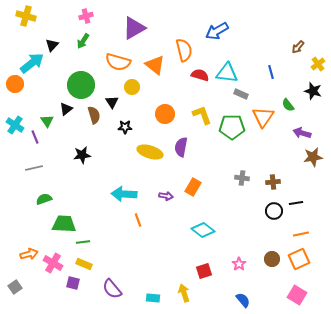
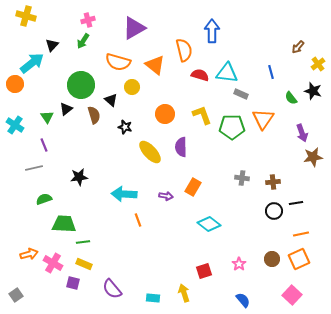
pink cross at (86, 16): moved 2 px right, 4 px down
blue arrow at (217, 31): moved 5 px left; rotated 120 degrees clockwise
black triangle at (112, 102): moved 1 px left, 2 px up; rotated 16 degrees counterclockwise
green semicircle at (288, 105): moved 3 px right, 7 px up
orange triangle at (263, 117): moved 2 px down
green triangle at (47, 121): moved 4 px up
black star at (125, 127): rotated 16 degrees clockwise
purple arrow at (302, 133): rotated 126 degrees counterclockwise
purple line at (35, 137): moved 9 px right, 8 px down
purple semicircle at (181, 147): rotated 12 degrees counterclockwise
yellow ellipse at (150, 152): rotated 30 degrees clockwise
black star at (82, 155): moved 3 px left, 22 px down
cyan diamond at (203, 230): moved 6 px right, 6 px up
gray square at (15, 287): moved 1 px right, 8 px down
pink square at (297, 295): moved 5 px left; rotated 12 degrees clockwise
